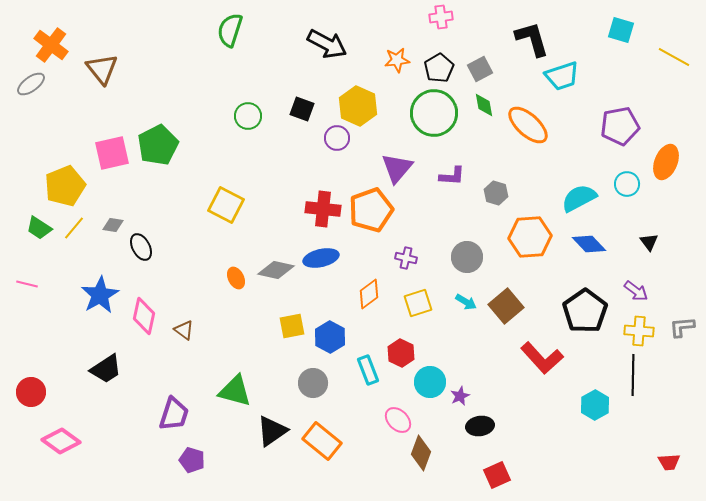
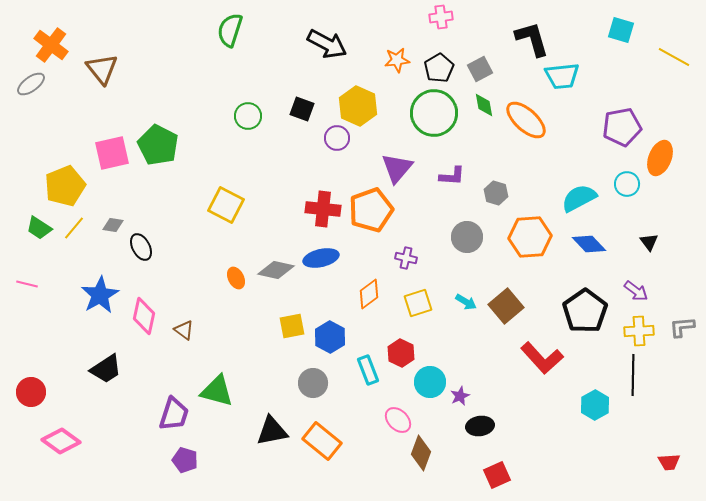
cyan trapezoid at (562, 76): rotated 12 degrees clockwise
orange ellipse at (528, 125): moved 2 px left, 5 px up
purple pentagon at (620, 126): moved 2 px right, 1 px down
green pentagon at (158, 145): rotated 18 degrees counterclockwise
orange ellipse at (666, 162): moved 6 px left, 4 px up
gray circle at (467, 257): moved 20 px up
yellow cross at (639, 331): rotated 8 degrees counterclockwise
green triangle at (235, 391): moved 18 px left
black triangle at (272, 431): rotated 24 degrees clockwise
purple pentagon at (192, 460): moved 7 px left
